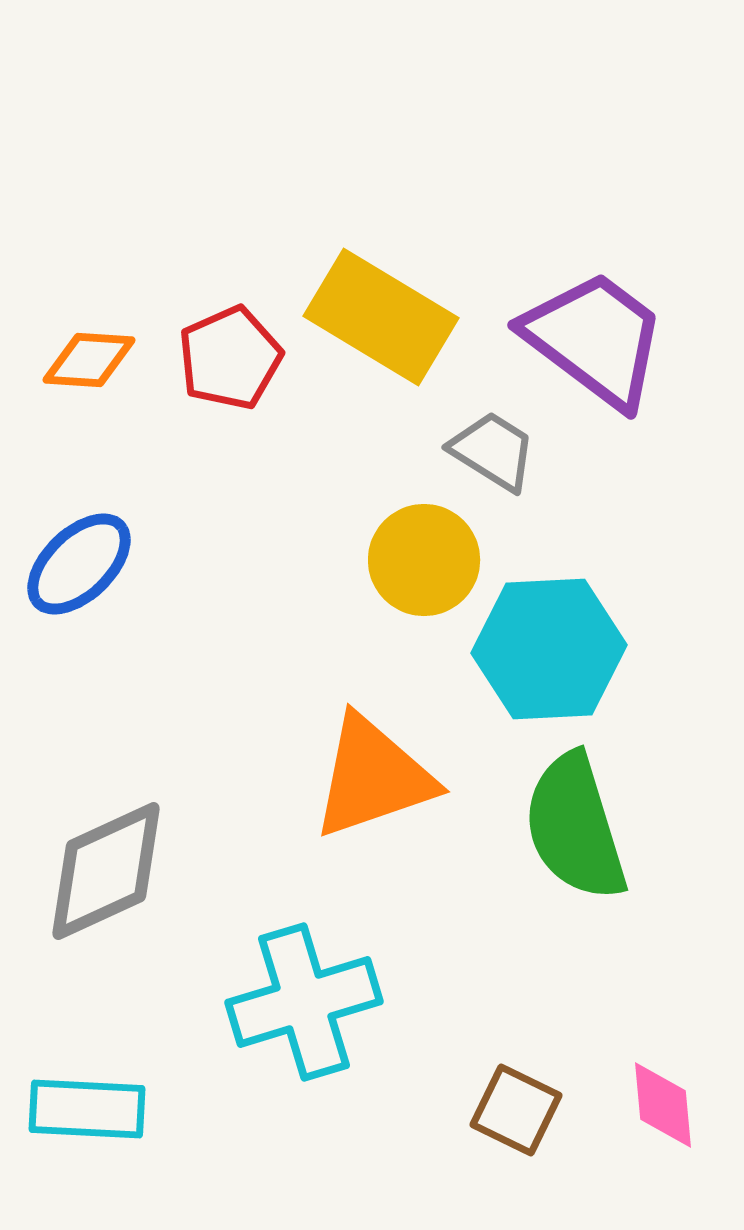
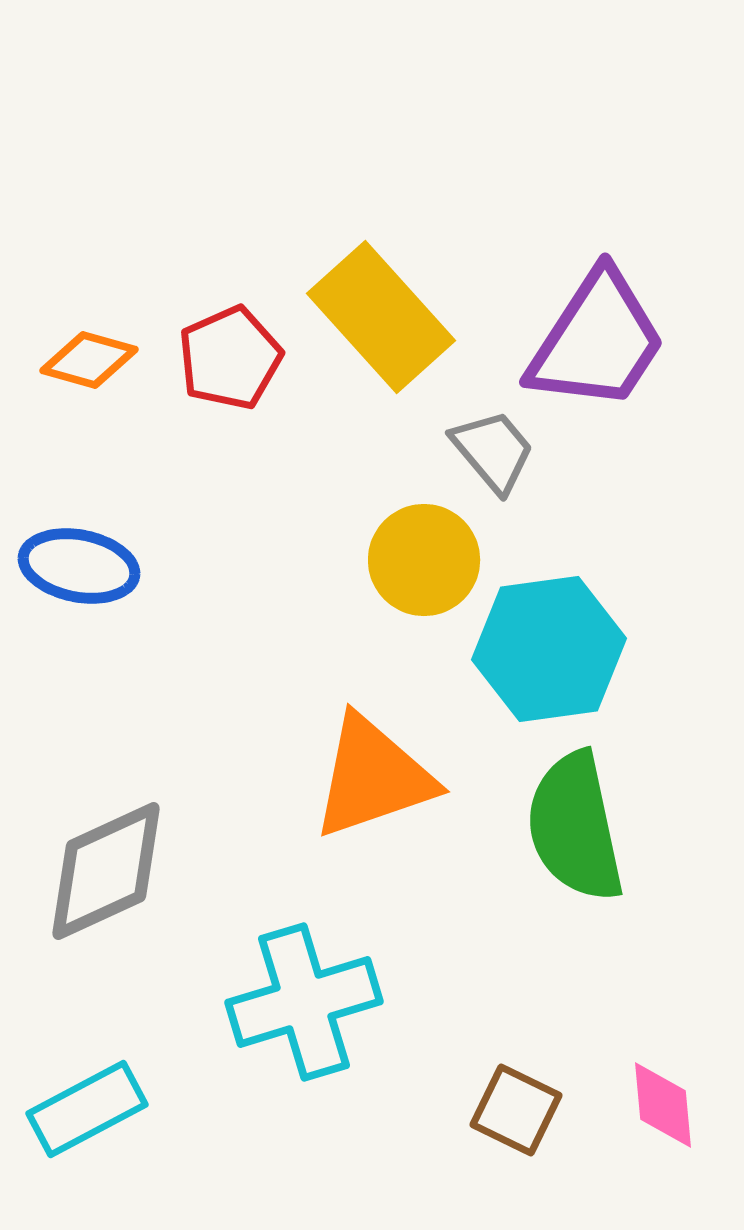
yellow rectangle: rotated 17 degrees clockwise
purple trapezoid: moved 2 px right, 2 px down; rotated 86 degrees clockwise
orange diamond: rotated 12 degrees clockwise
gray trapezoid: rotated 18 degrees clockwise
blue ellipse: moved 2 px down; rotated 55 degrees clockwise
cyan hexagon: rotated 5 degrees counterclockwise
green semicircle: rotated 5 degrees clockwise
cyan rectangle: rotated 31 degrees counterclockwise
